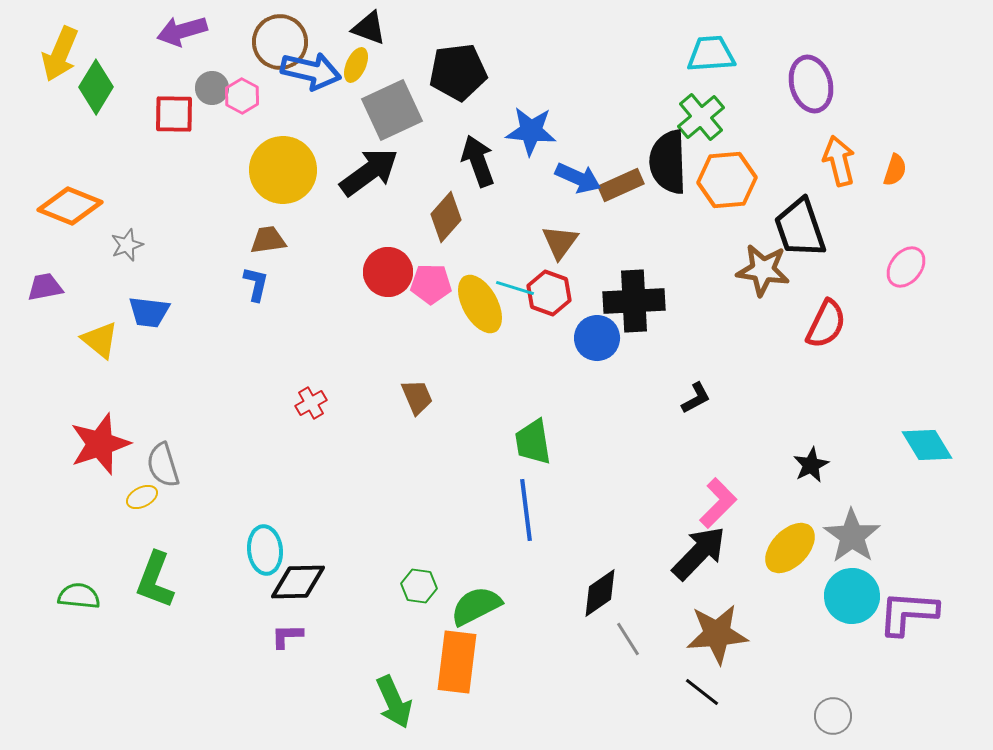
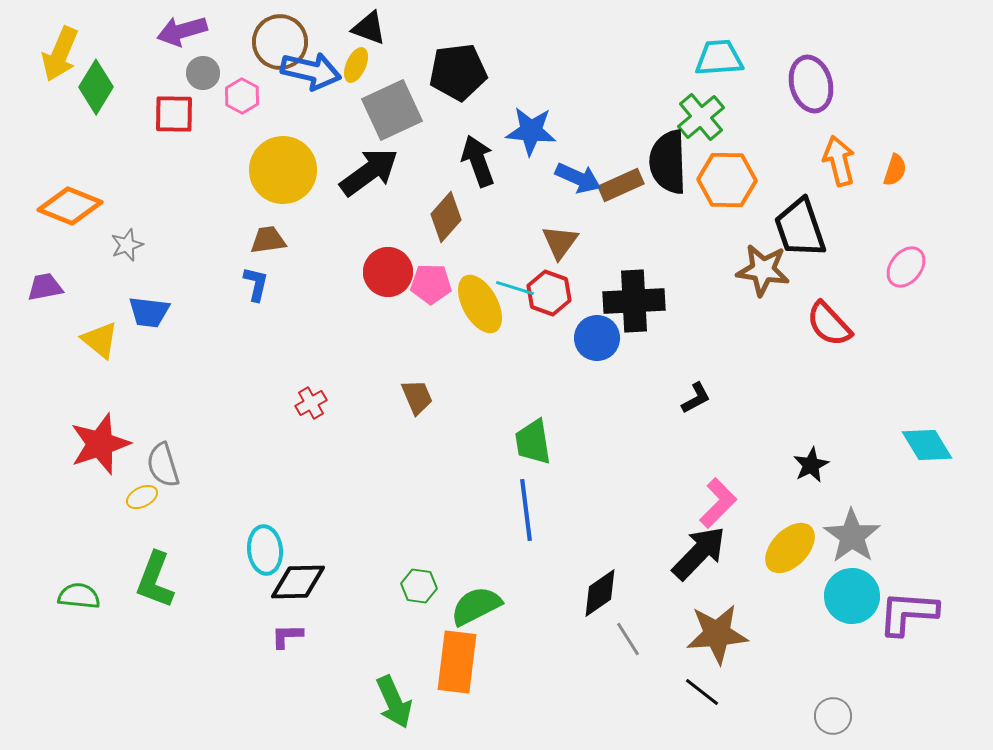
cyan trapezoid at (711, 54): moved 8 px right, 4 px down
gray circle at (212, 88): moved 9 px left, 15 px up
orange hexagon at (727, 180): rotated 6 degrees clockwise
red semicircle at (826, 324): moved 3 px right; rotated 111 degrees clockwise
